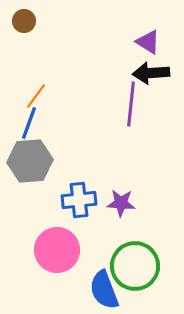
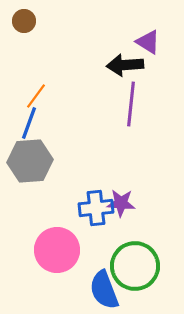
black arrow: moved 26 px left, 8 px up
blue cross: moved 17 px right, 8 px down
